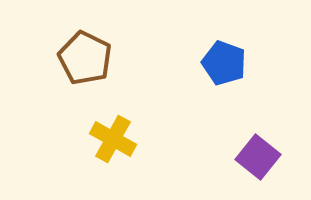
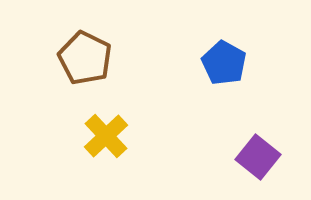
blue pentagon: rotated 9 degrees clockwise
yellow cross: moved 7 px left, 3 px up; rotated 18 degrees clockwise
